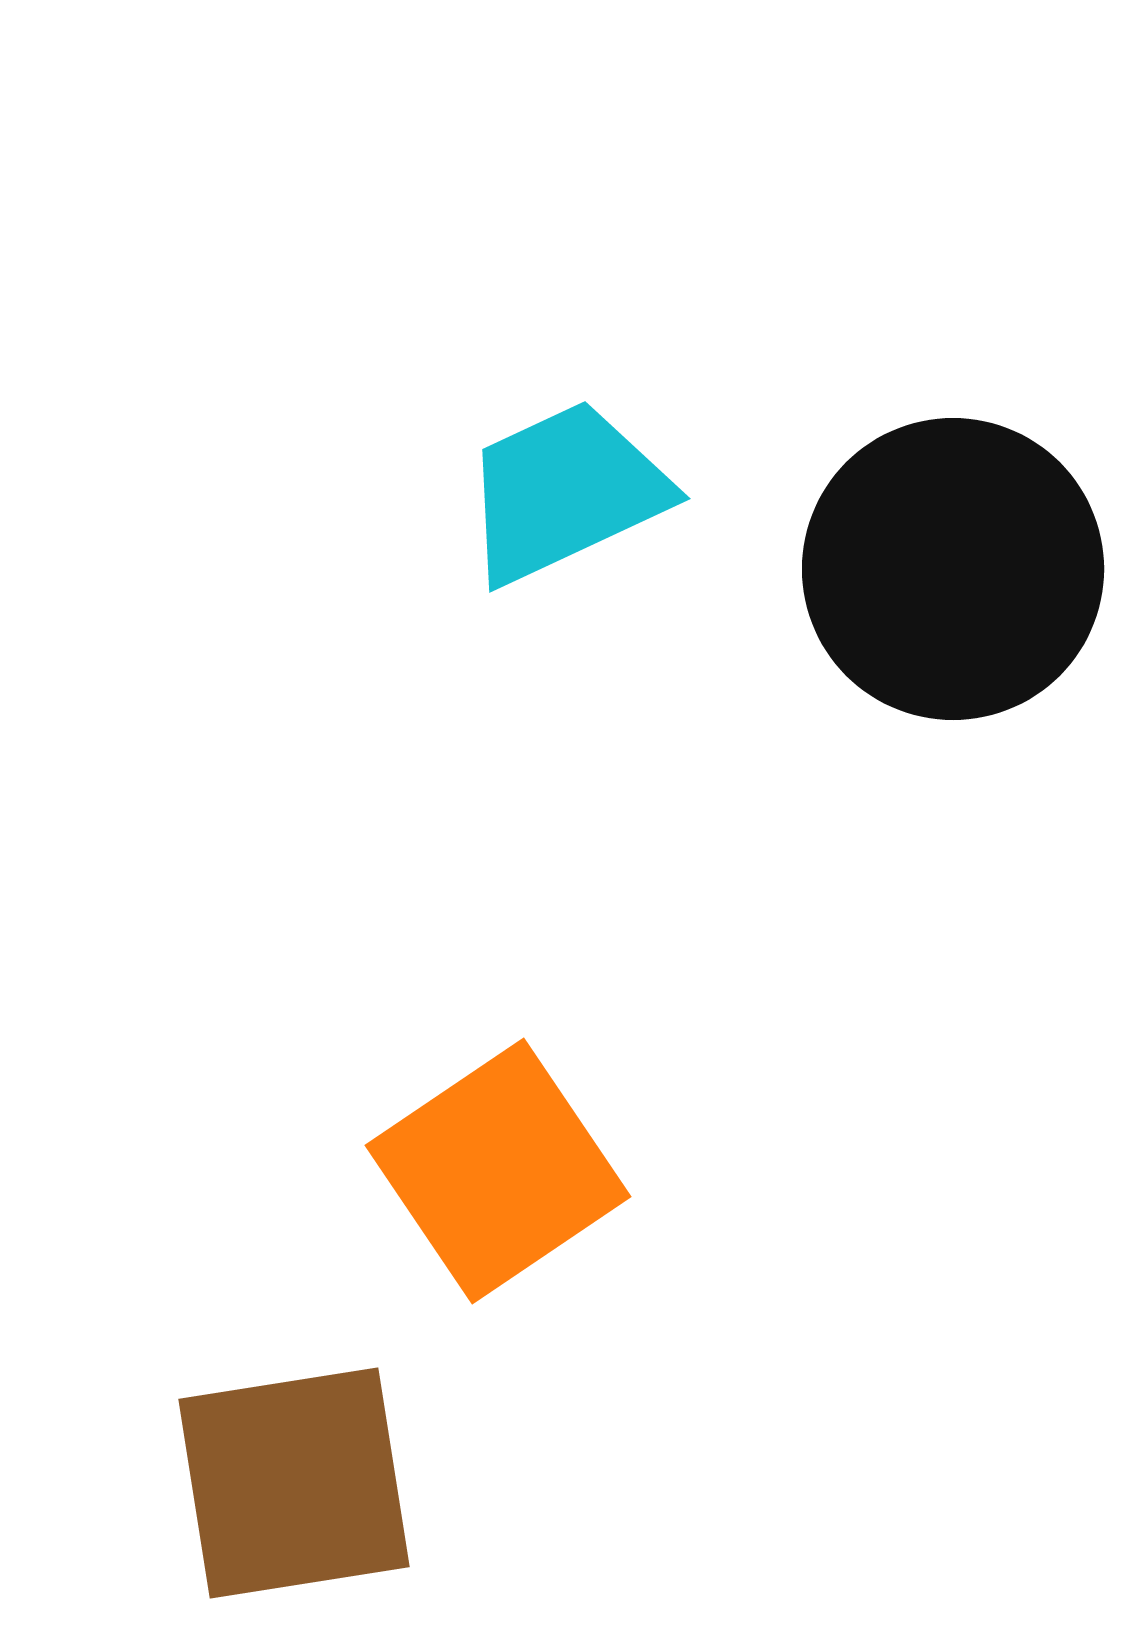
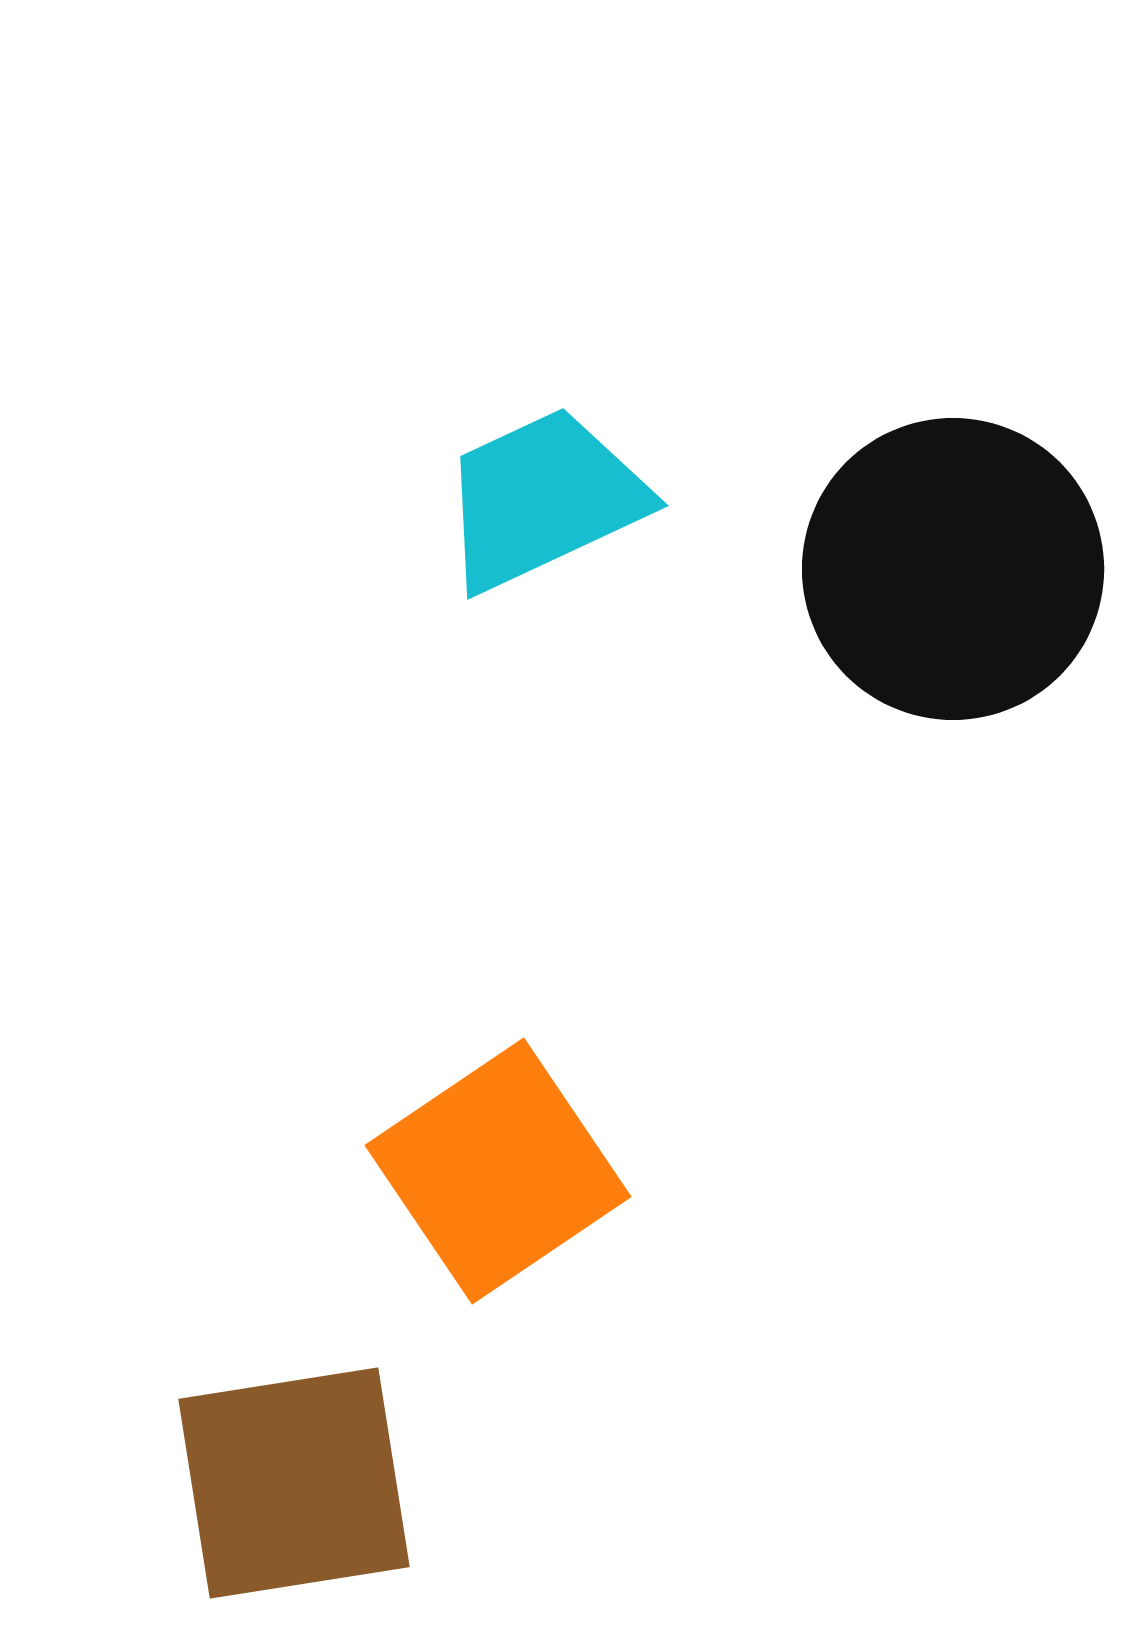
cyan trapezoid: moved 22 px left, 7 px down
